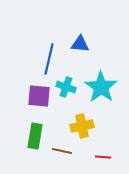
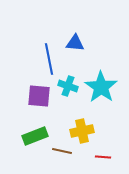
blue triangle: moved 5 px left, 1 px up
blue line: rotated 24 degrees counterclockwise
cyan cross: moved 2 px right, 1 px up
yellow cross: moved 5 px down
green rectangle: rotated 60 degrees clockwise
